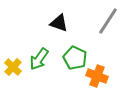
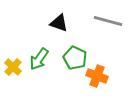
gray line: rotated 72 degrees clockwise
